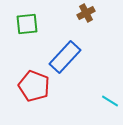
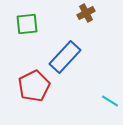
red pentagon: rotated 24 degrees clockwise
